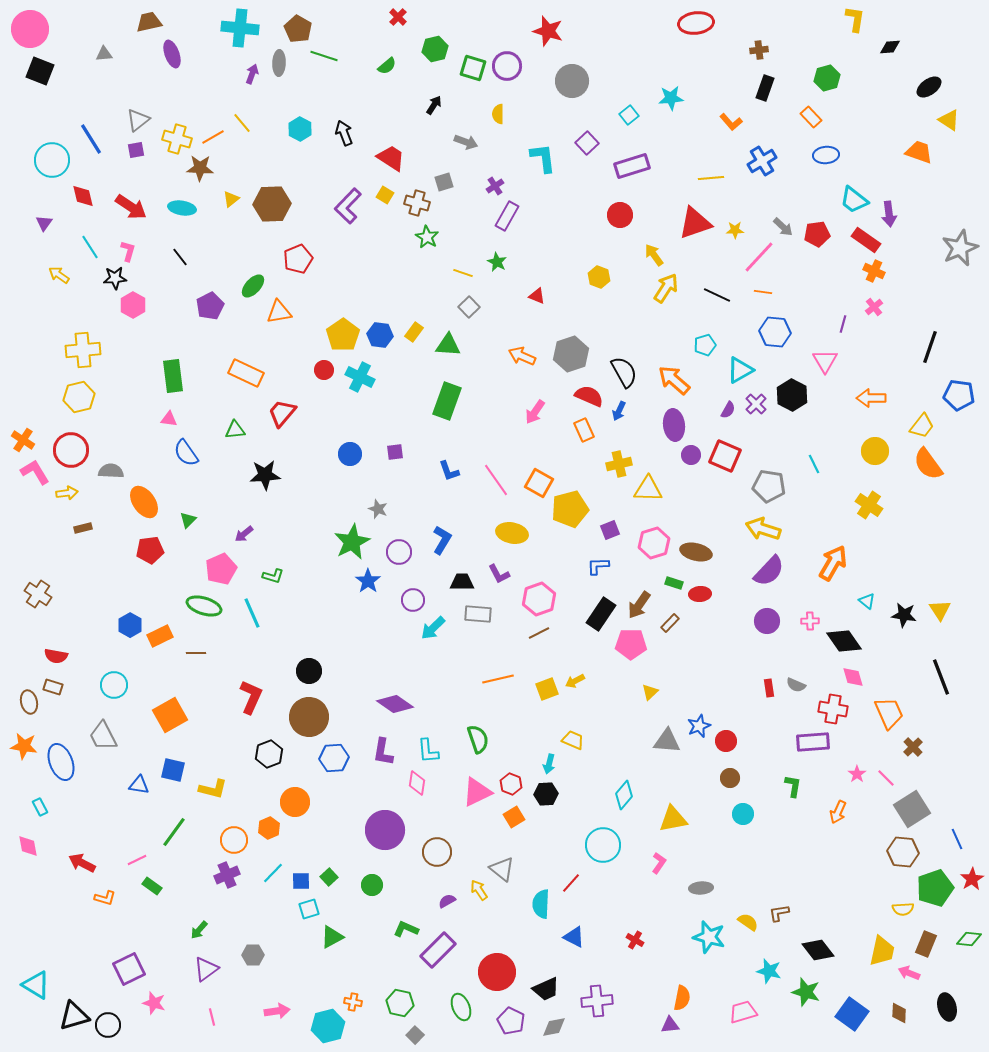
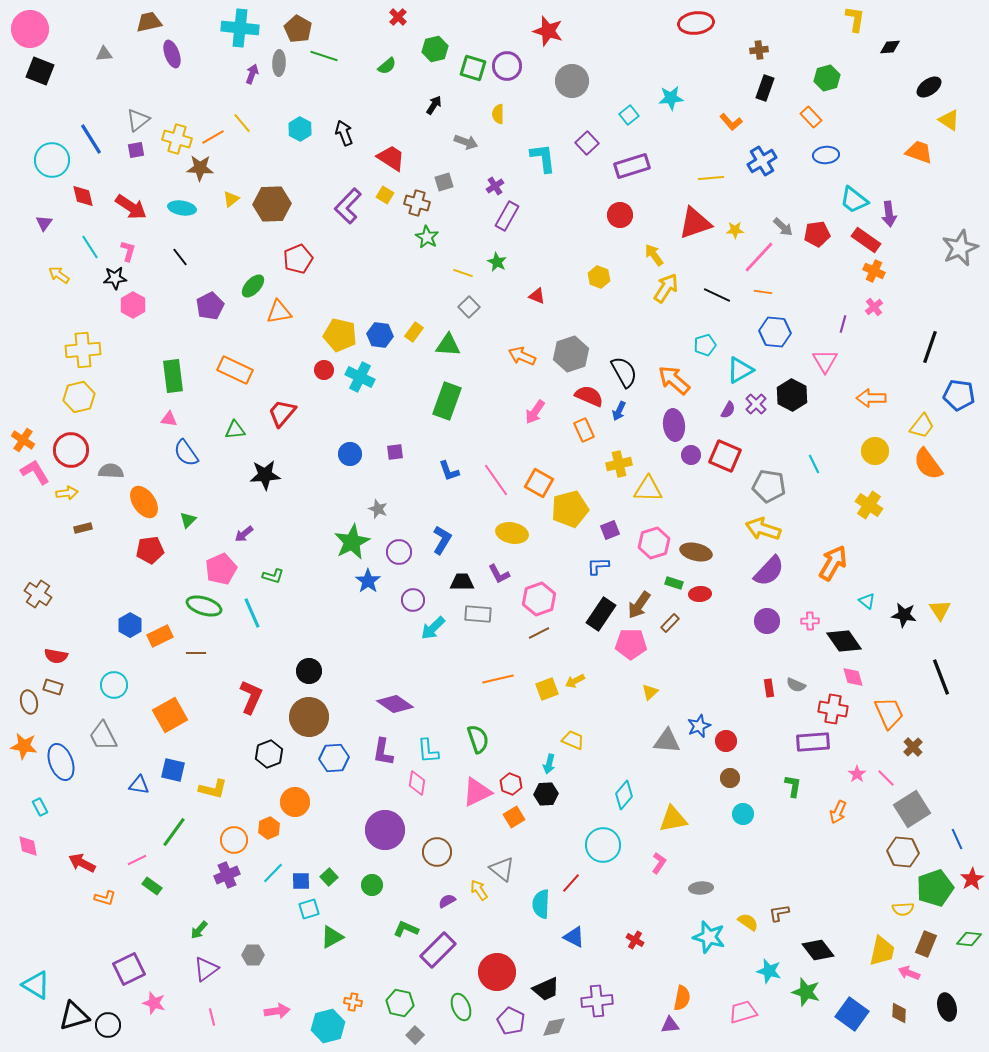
yellow pentagon at (343, 335): moved 3 px left; rotated 24 degrees counterclockwise
orange rectangle at (246, 373): moved 11 px left, 3 px up
